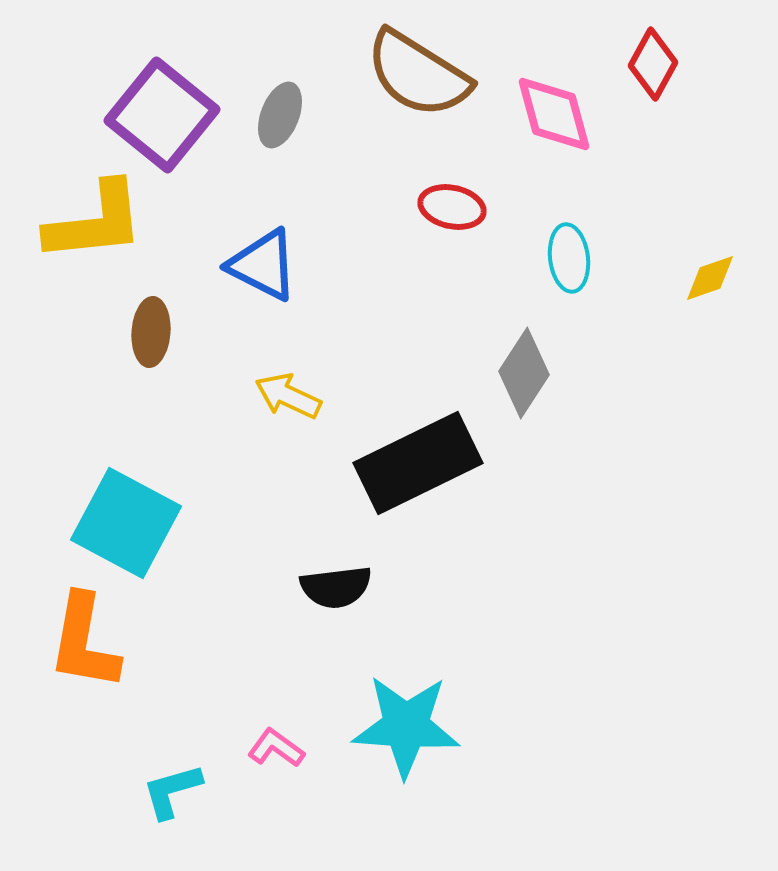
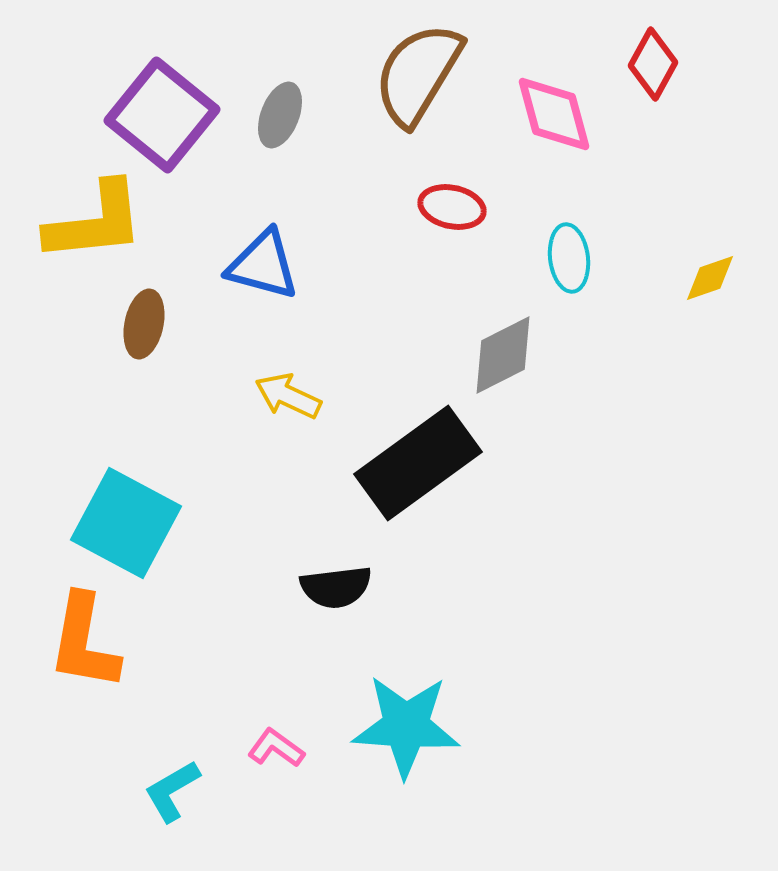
brown semicircle: rotated 89 degrees clockwise
blue triangle: rotated 12 degrees counterclockwise
brown ellipse: moved 7 px left, 8 px up; rotated 8 degrees clockwise
gray diamond: moved 21 px left, 18 px up; rotated 30 degrees clockwise
black rectangle: rotated 10 degrees counterclockwise
cyan L-shape: rotated 14 degrees counterclockwise
